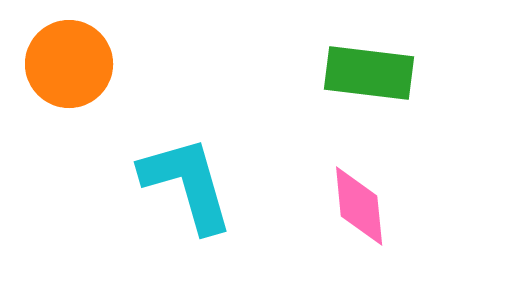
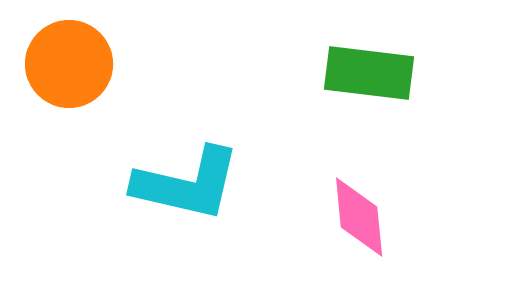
cyan L-shape: rotated 119 degrees clockwise
pink diamond: moved 11 px down
